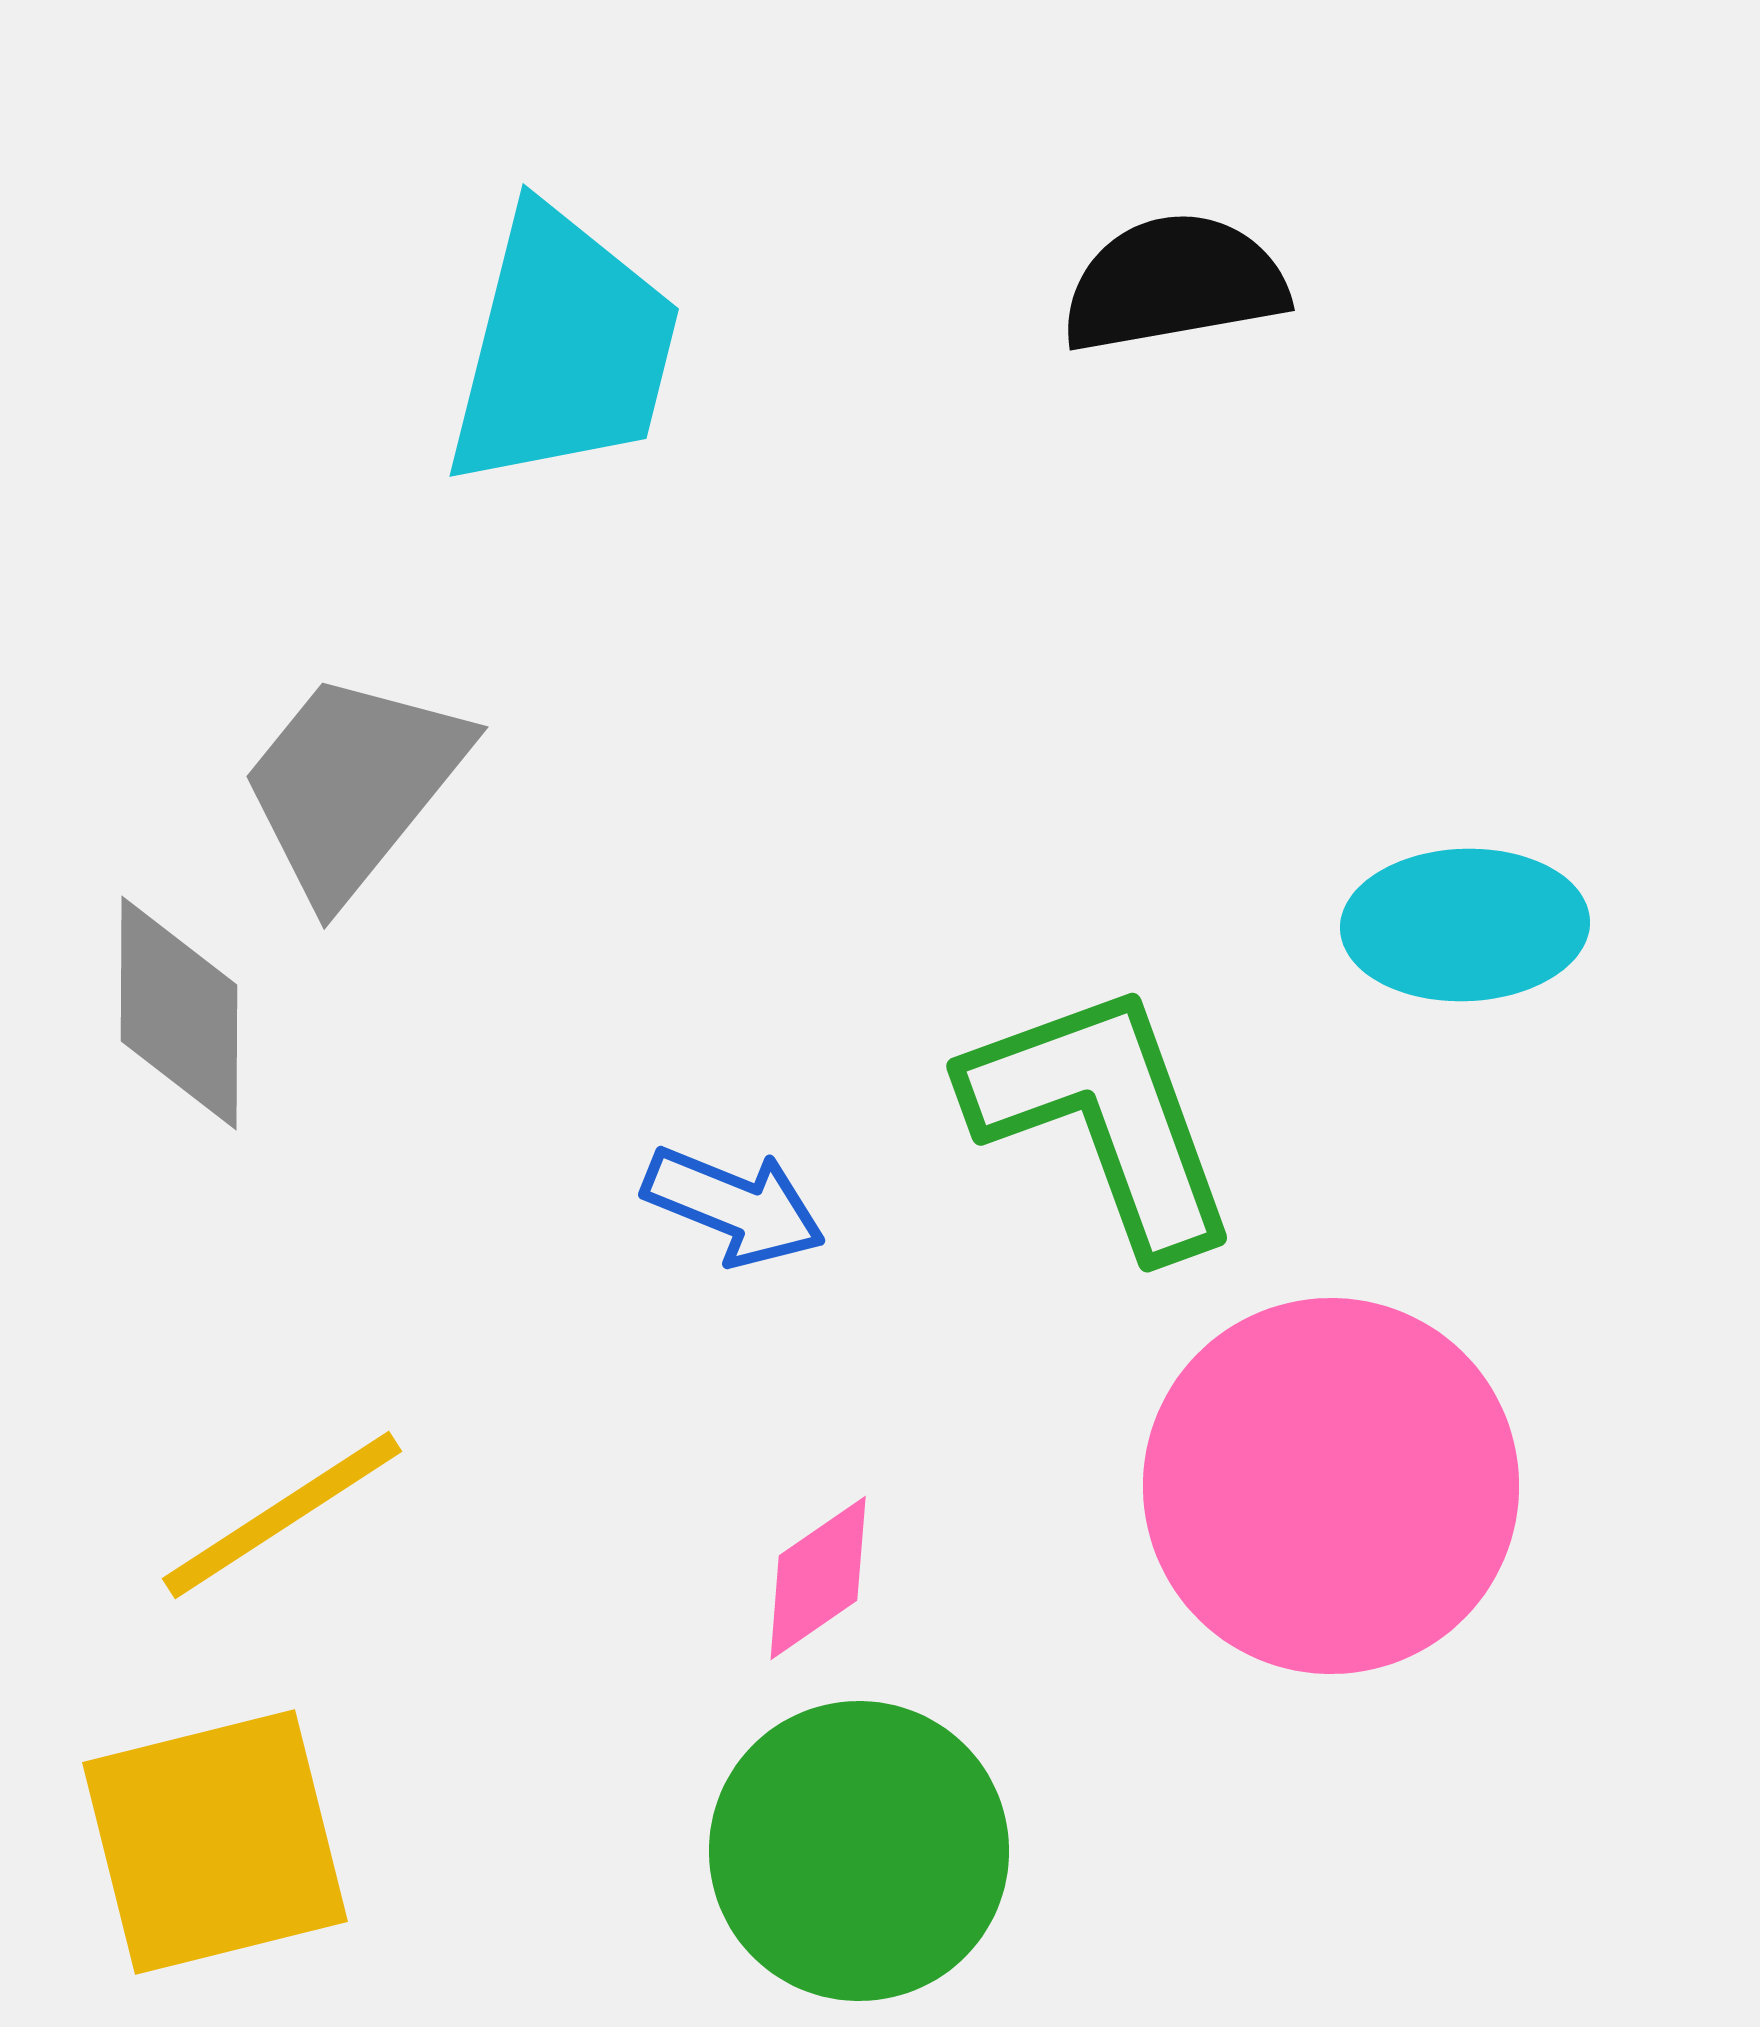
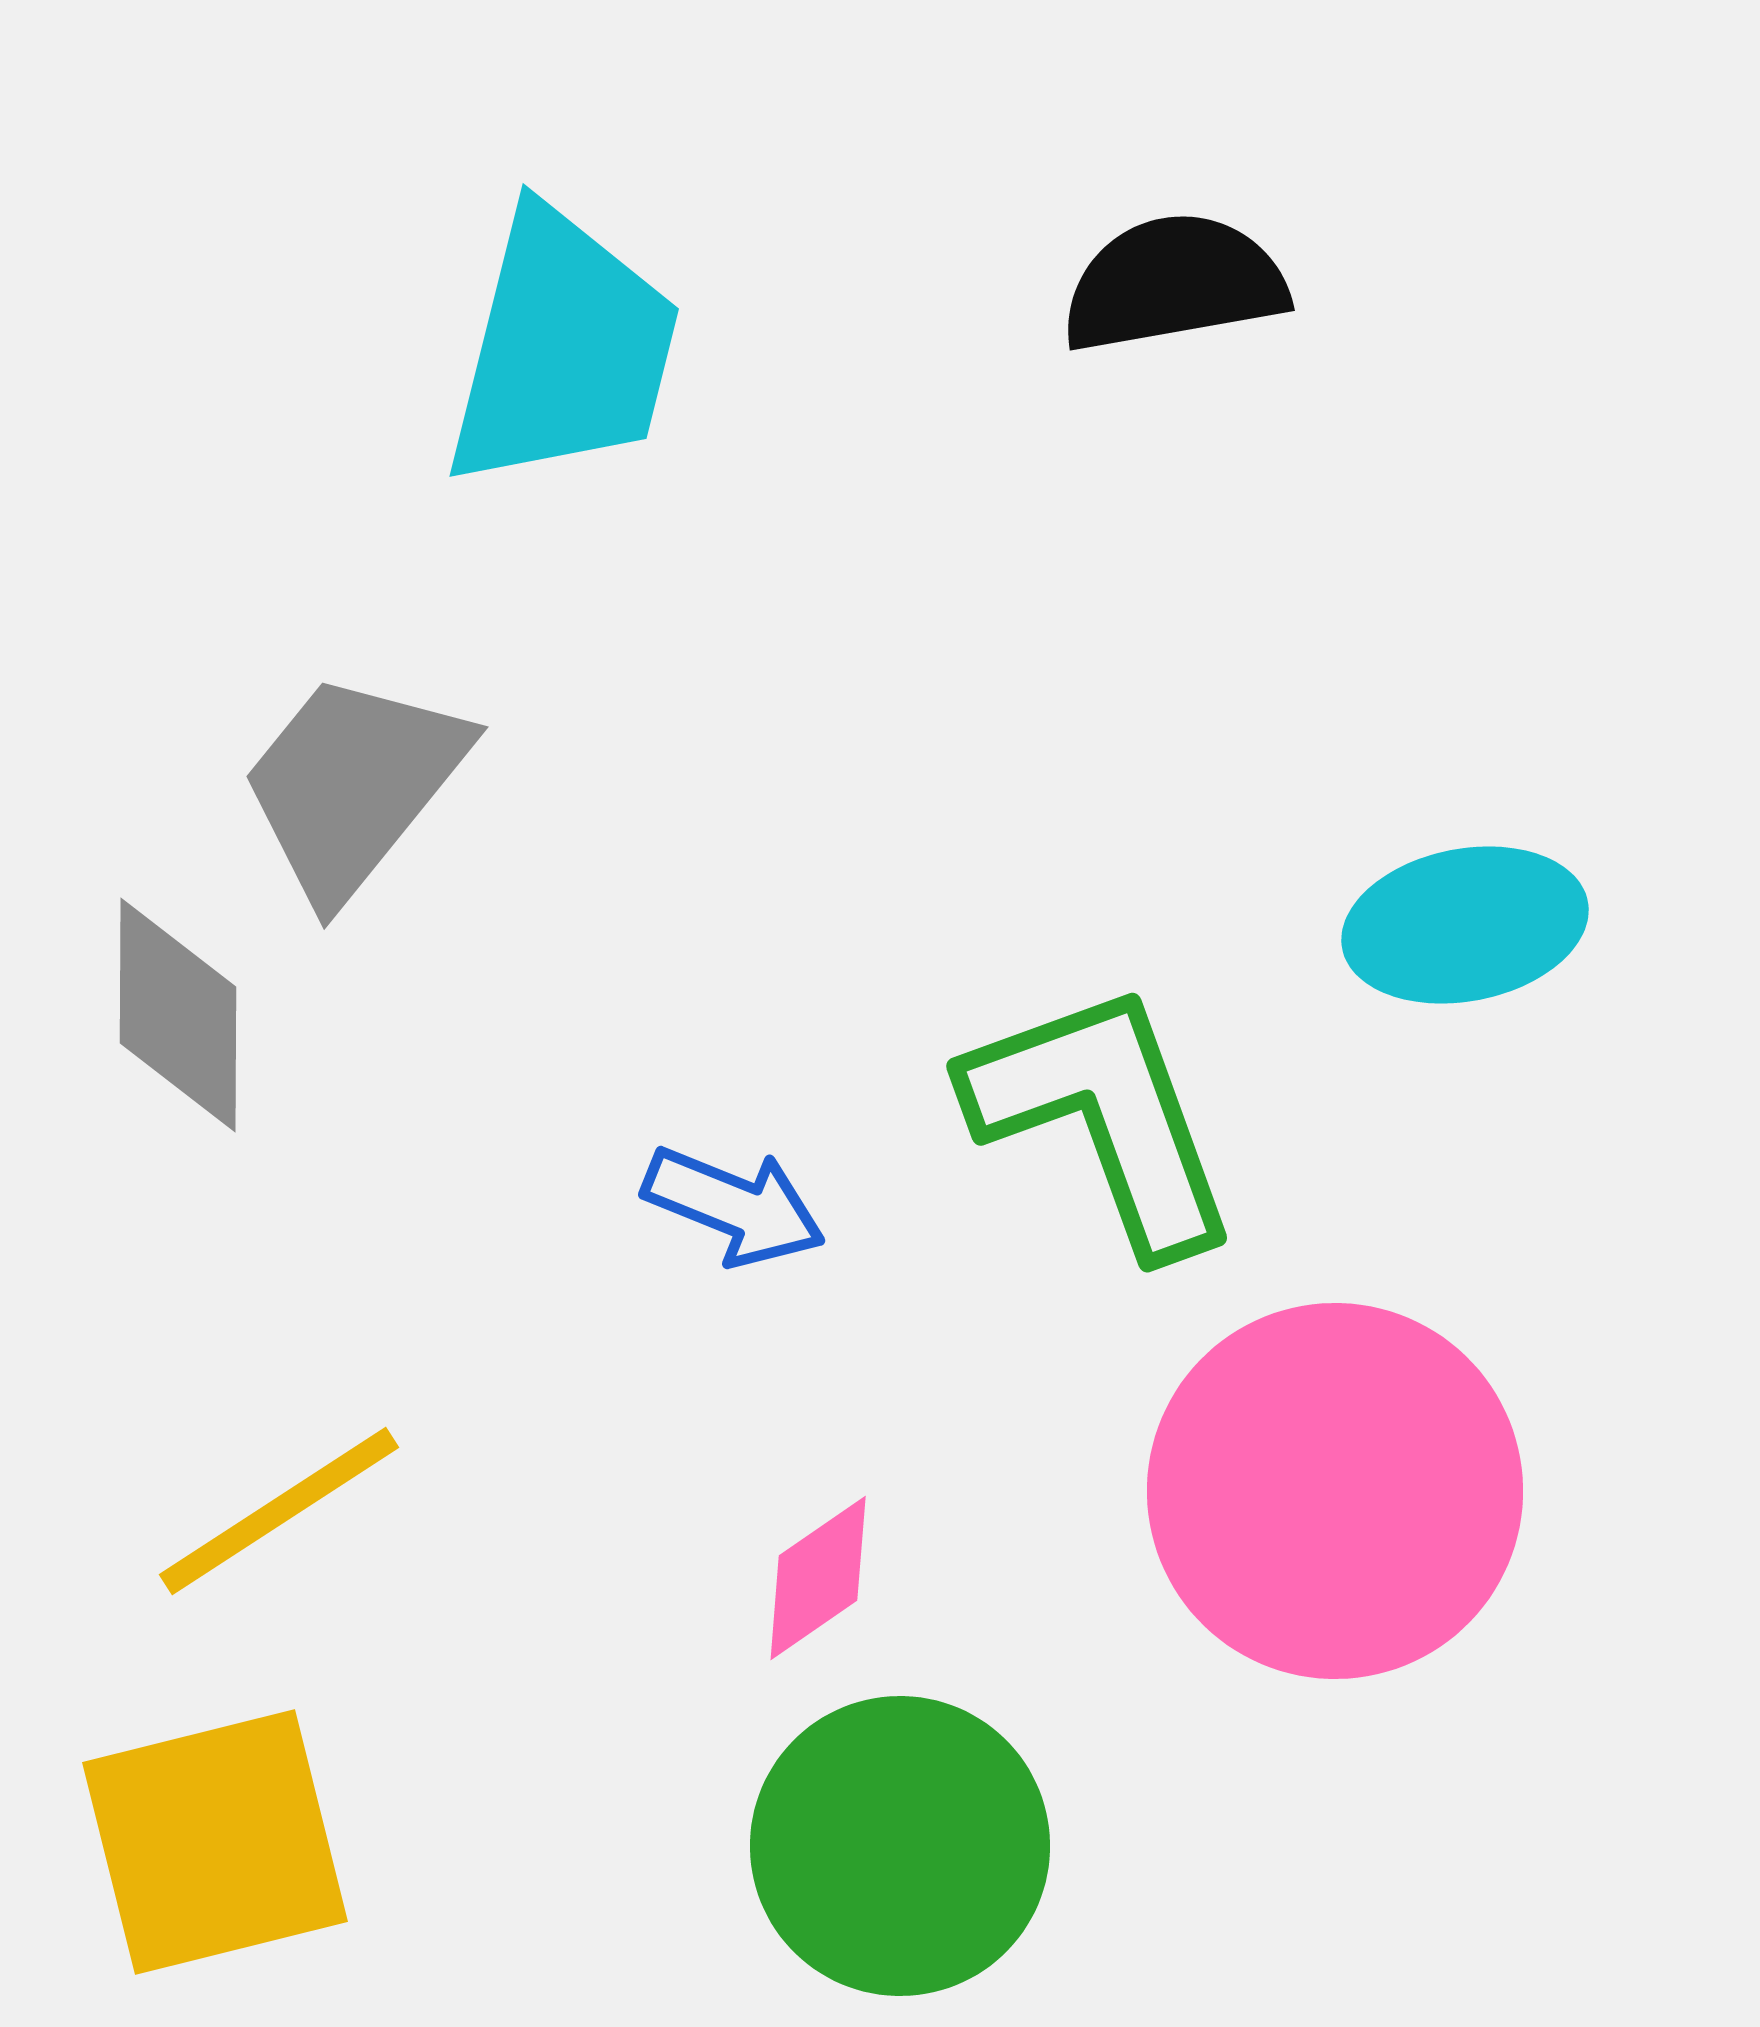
cyan ellipse: rotated 9 degrees counterclockwise
gray diamond: moved 1 px left, 2 px down
pink circle: moved 4 px right, 5 px down
yellow line: moved 3 px left, 4 px up
green circle: moved 41 px right, 5 px up
